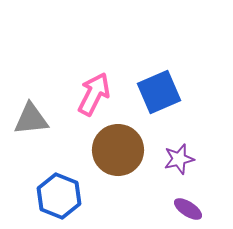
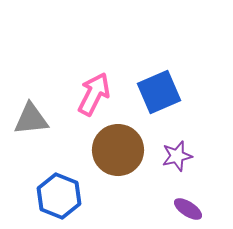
purple star: moved 2 px left, 3 px up
